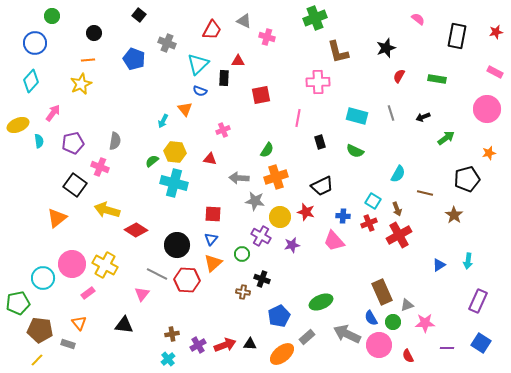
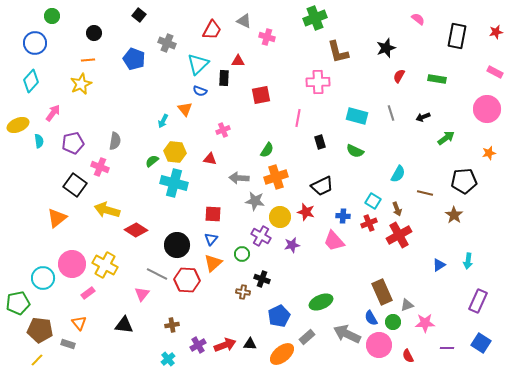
black pentagon at (467, 179): moved 3 px left, 2 px down; rotated 10 degrees clockwise
brown cross at (172, 334): moved 9 px up
